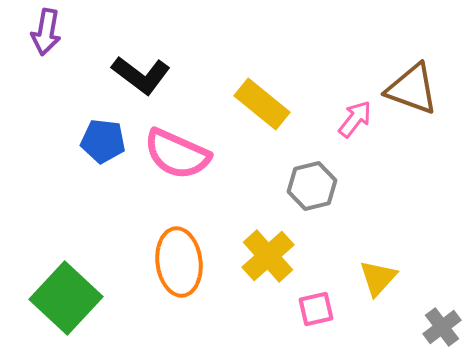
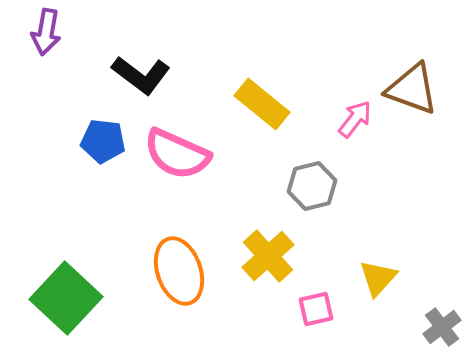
orange ellipse: moved 9 px down; rotated 12 degrees counterclockwise
